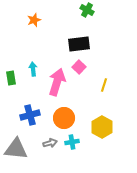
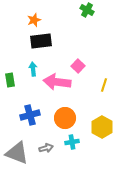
black rectangle: moved 38 px left, 3 px up
pink square: moved 1 px left, 1 px up
green rectangle: moved 1 px left, 2 px down
pink arrow: rotated 100 degrees counterclockwise
orange circle: moved 1 px right
gray arrow: moved 4 px left, 5 px down
gray triangle: moved 1 px right, 4 px down; rotated 15 degrees clockwise
